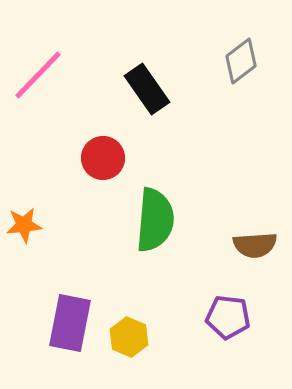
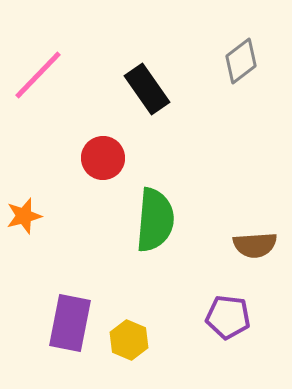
orange star: moved 9 px up; rotated 9 degrees counterclockwise
yellow hexagon: moved 3 px down
